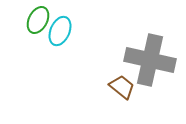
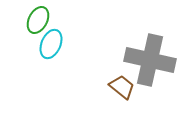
cyan ellipse: moved 9 px left, 13 px down
